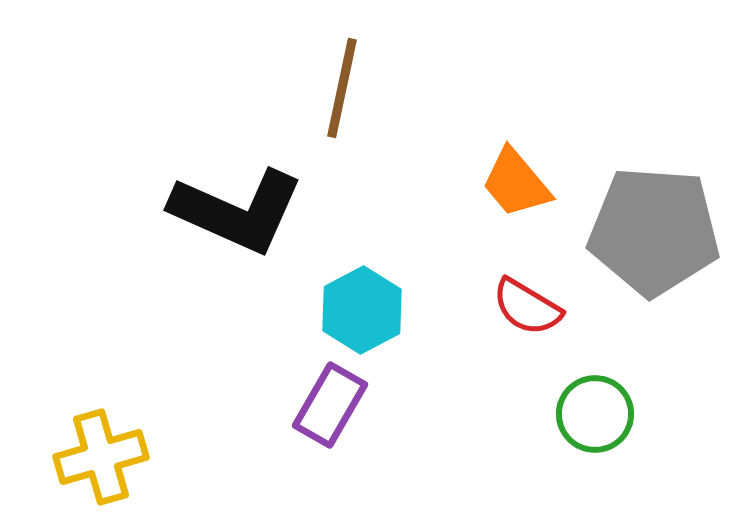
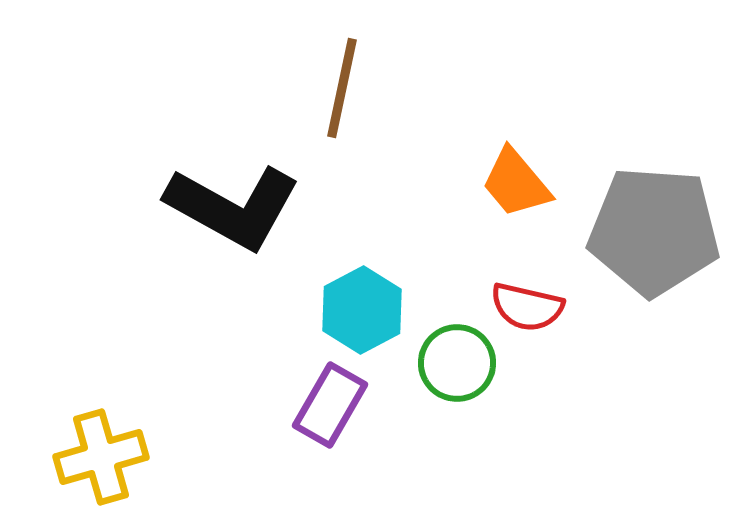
black L-shape: moved 4 px left, 4 px up; rotated 5 degrees clockwise
red semicircle: rotated 18 degrees counterclockwise
green circle: moved 138 px left, 51 px up
